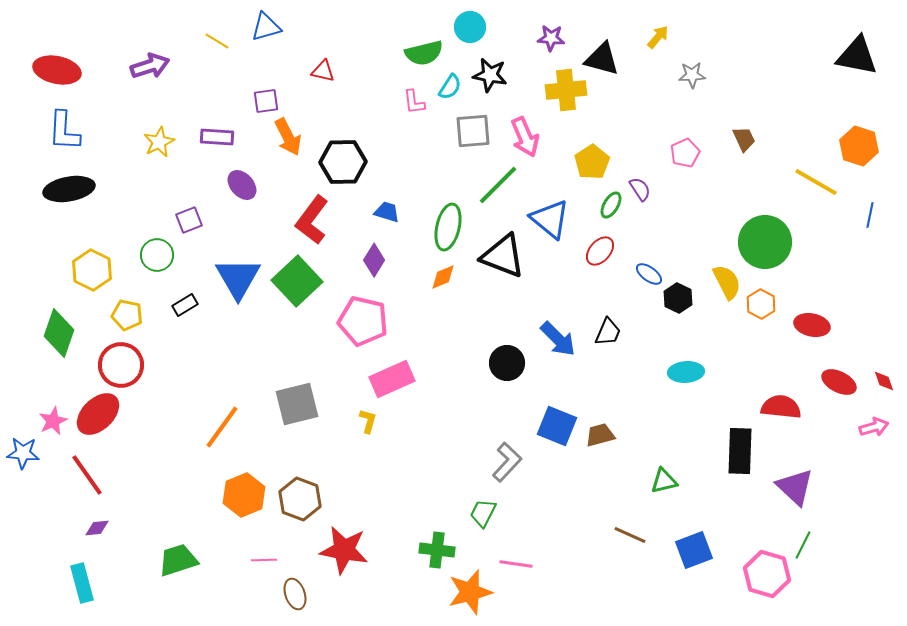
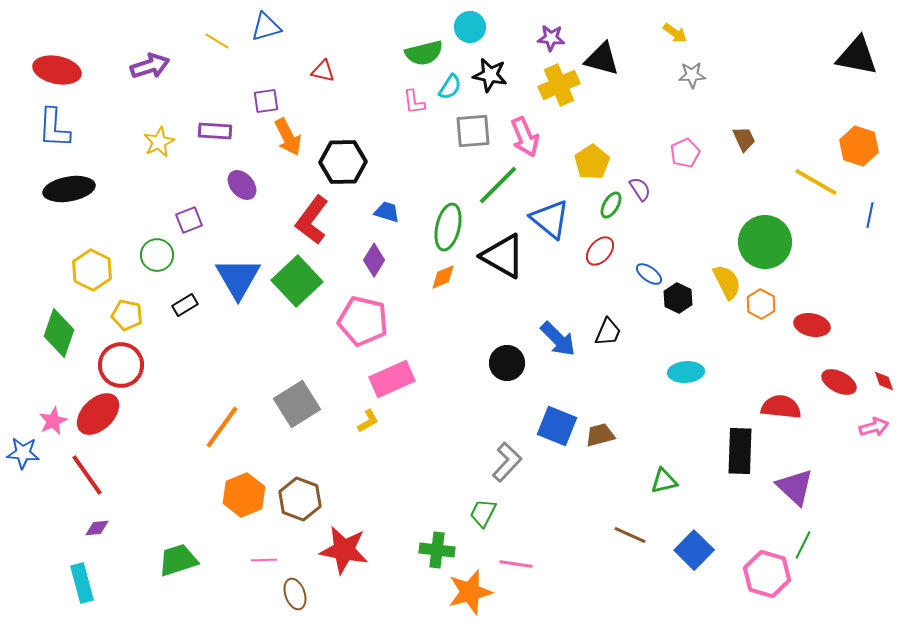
yellow arrow at (658, 37): moved 17 px right, 4 px up; rotated 85 degrees clockwise
yellow cross at (566, 90): moved 7 px left, 5 px up; rotated 18 degrees counterclockwise
blue L-shape at (64, 131): moved 10 px left, 3 px up
purple rectangle at (217, 137): moved 2 px left, 6 px up
black triangle at (503, 256): rotated 9 degrees clockwise
gray square at (297, 404): rotated 18 degrees counterclockwise
yellow L-shape at (368, 421): rotated 45 degrees clockwise
blue square at (694, 550): rotated 24 degrees counterclockwise
